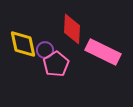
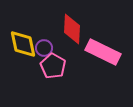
purple circle: moved 1 px left, 2 px up
pink pentagon: moved 3 px left, 2 px down; rotated 10 degrees counterclockwise
